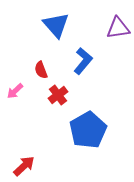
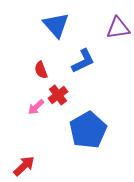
blue L-shape: rotated 24 degrees clockwise
pink arrow: moved 21 px right, 16 px down
